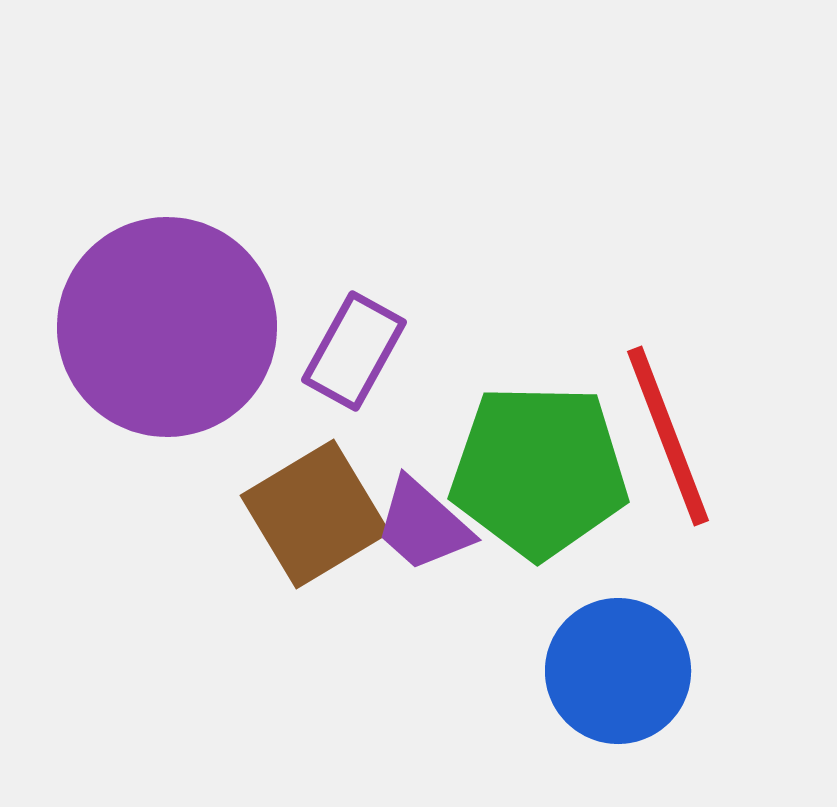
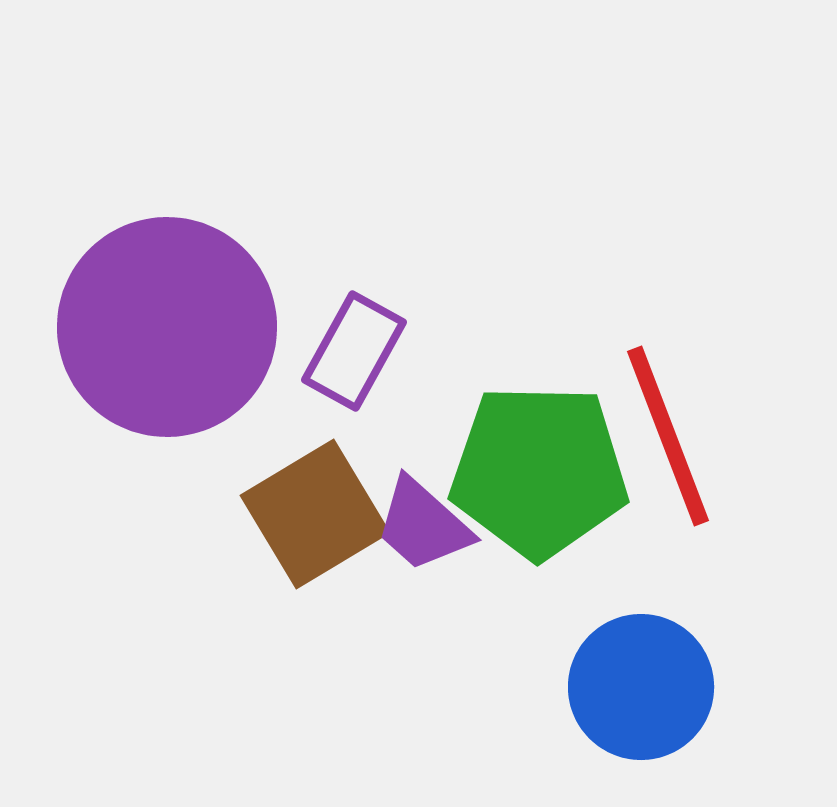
blue circle: moved 23 px right, 16 px down
